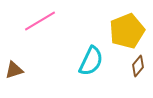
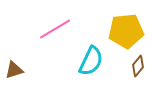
pink line: moved 15 px right, 8 px down
yellow pentagon: moved 1 px left; rotated 16 degrees clockwise
